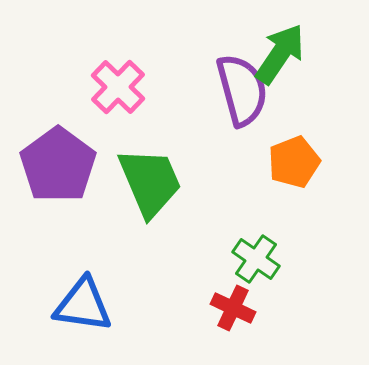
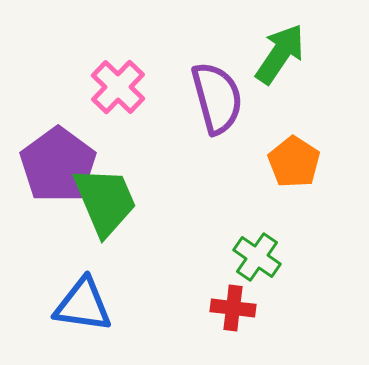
purple semicircle: moved 25 px left, 8 px down
orange pentagon: rotated 18 degrees counterclockwise
green trapezoid: moved 45 px left, 19 px down
green cross: moved 1 px right, 2 px up
red cross: rotated 18 degrees counterclockwise
